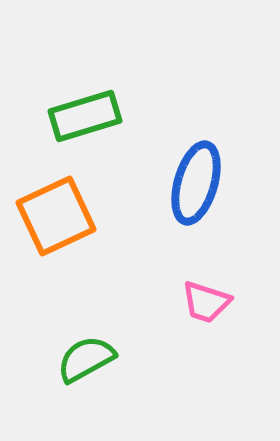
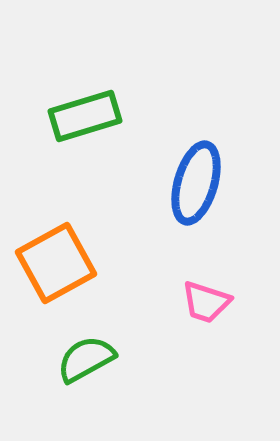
orange square: moved 47 px down; rotated 4 degrees counterclockwise
